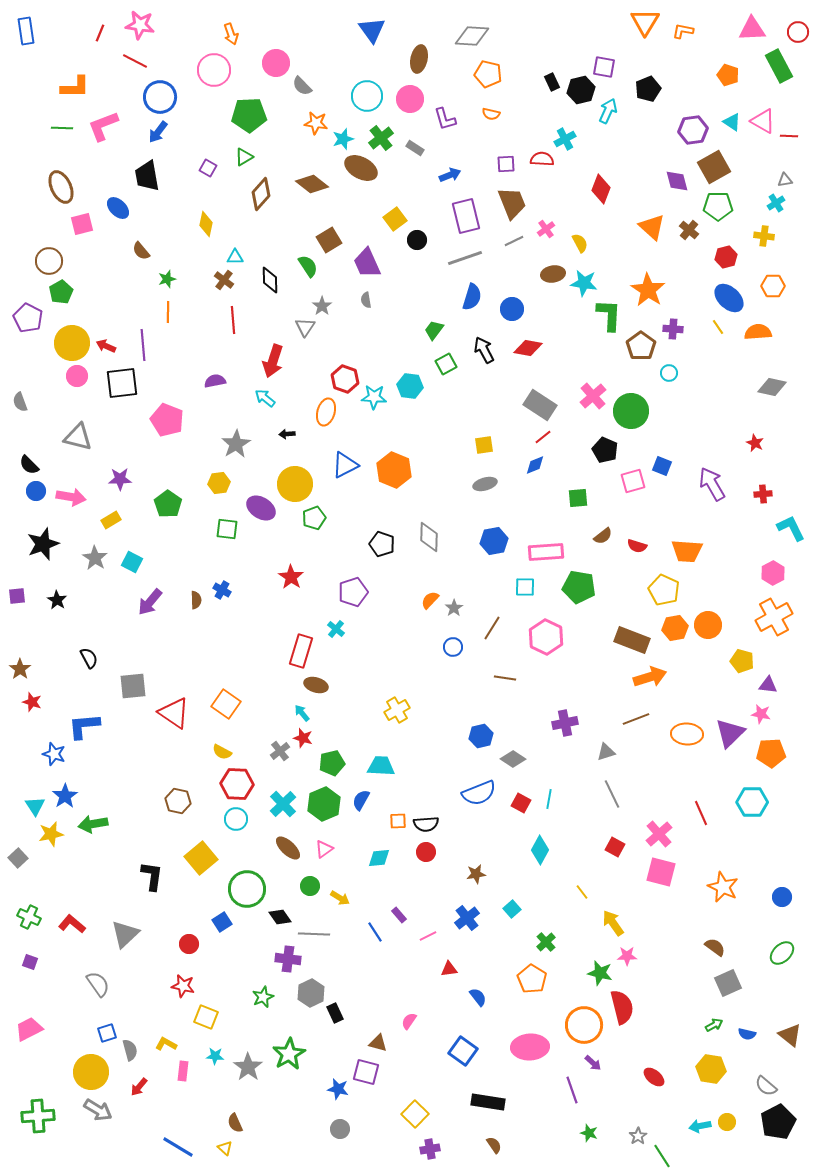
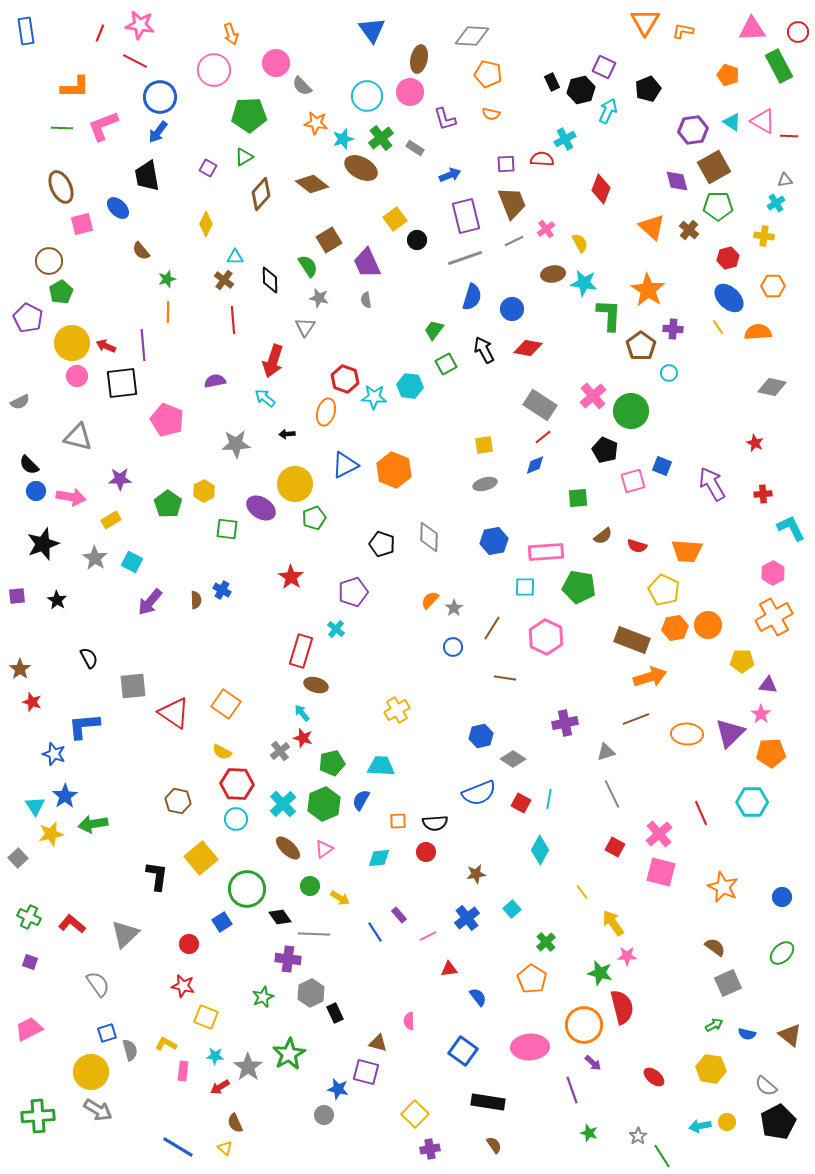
purple square at (604, 67): rotated 15 degrees clockwise
pink circle at (410, 99): moved 7 px up
yellow diamond at (206, 224): rotated 15 degrees clockwise
red hexagon at (726, 257): moved 2 px right, 1 px down
gray star at (322, 306): moved 3 px left, 8 px up; rotated 24 degrees counterclockwise
gray semicircle at (20, 402): rotated 96 degrees counterclockwise
gray star at (236, 444): rotated 28 degrees clockwise
yellow hexagon at (219, 483): moved 15 px left, 8 px down; rotated 20 degrees counterclockwise
yellow pentagon at (742, 661): rotated 15 degrees counterclockwise
pink star at (761, 714): rotated 24 degrees clockwise
black semicircle at (426, 824): moved 9 px right, 1 px up
black L-shape at (152, 876): moved 5 px right
pink semicircle at (409, 1021): rotated 36 degrees counterclockwise
red arrow at (139, 1087): moved 81 px right; rotated 18 degrees clockwise
gray circle at (340, 1129): moved 16 px left, 14 px up
